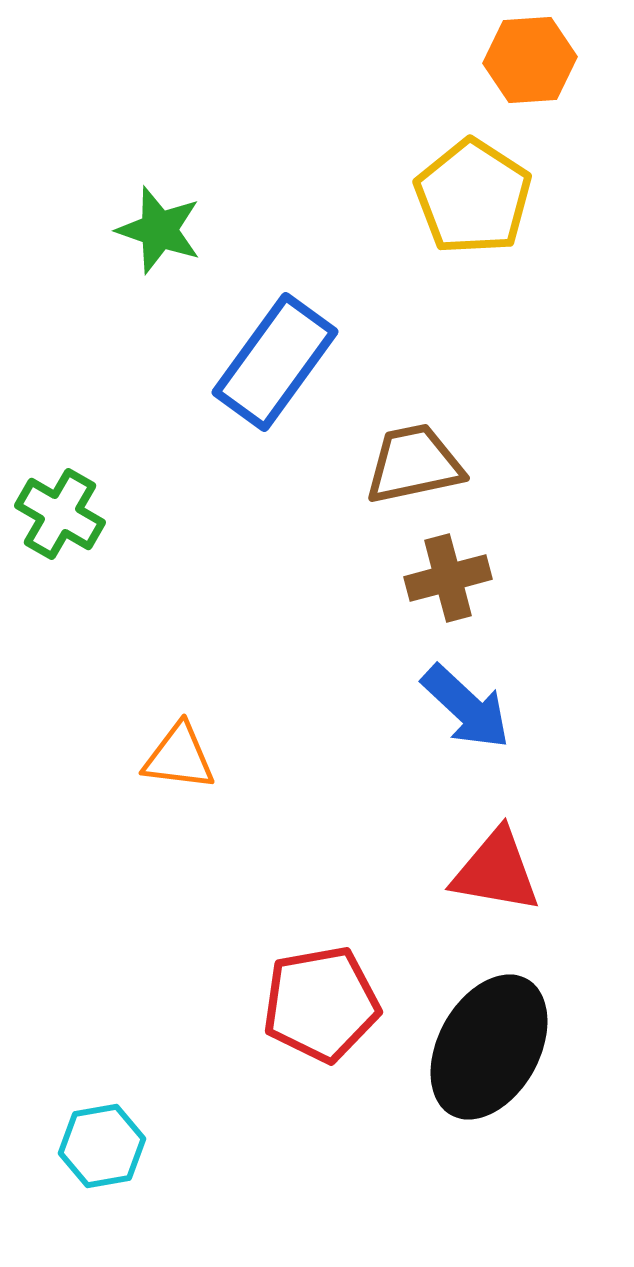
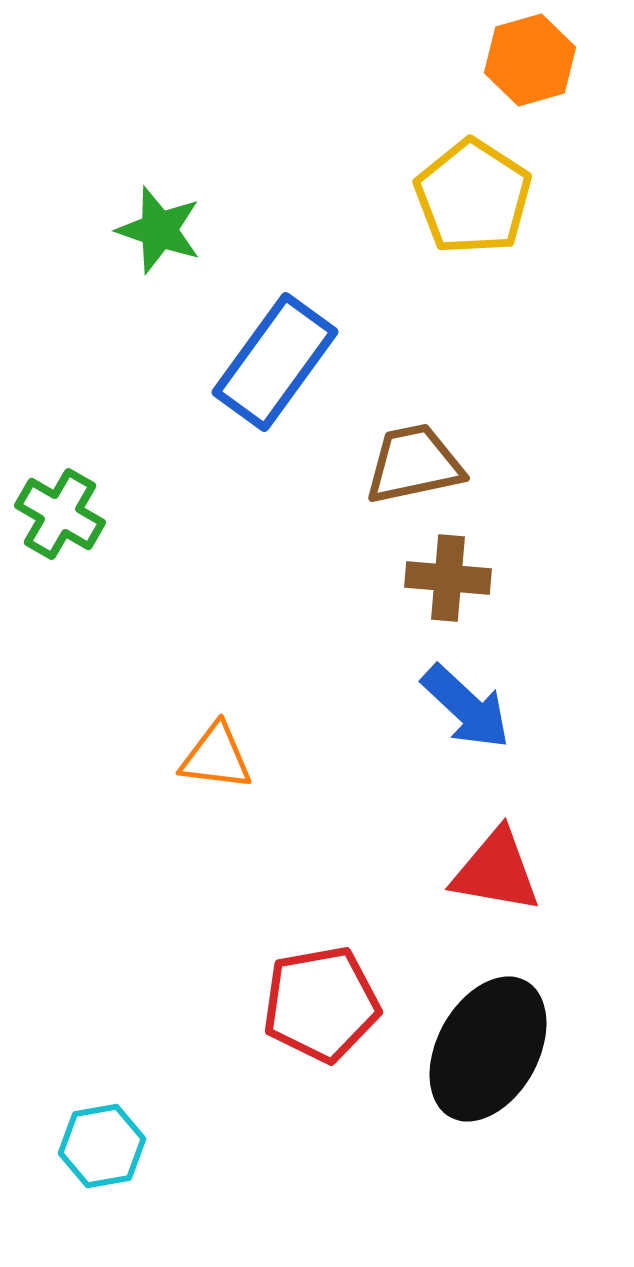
orange hexagon: rotated 12 degrees counterclockwise
brown cross: rotated 20 degrees clockwise
orange triangle: moved 37 px right
black ellipse: moved 1 px left, 2 px down
